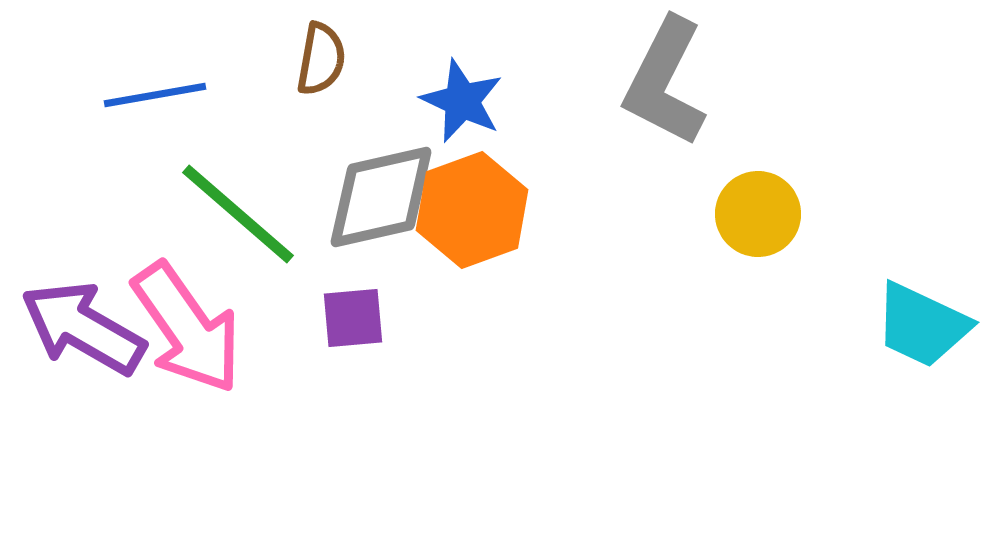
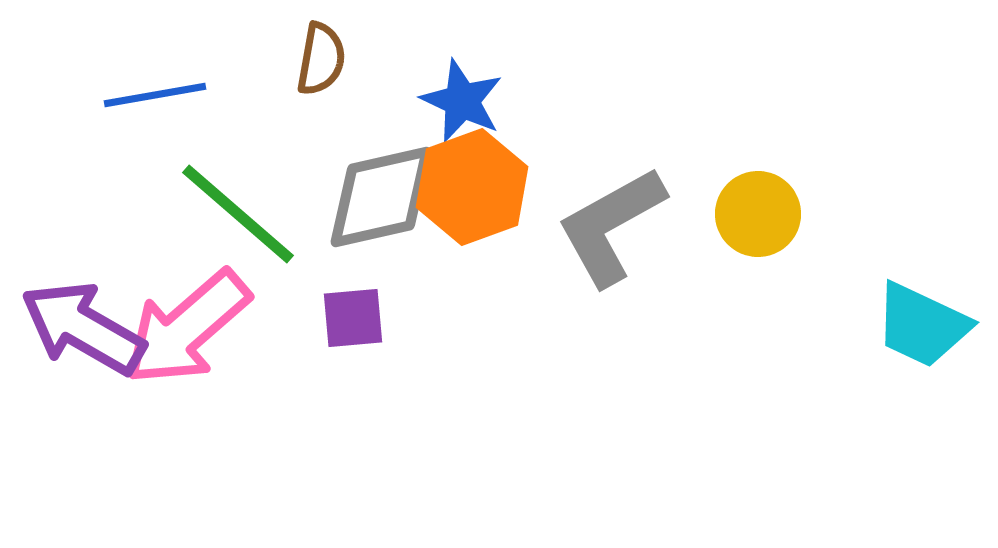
gray L-shape: moved 54 px left, 144 px down; rotated 34 degrees clockwise
orange hexagon: moved 23 px up
pink arrow: rotated 84 degrees clockwise
